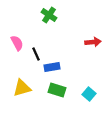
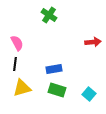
black line: moved 21 px left, 10 px down; rotated 32 degrees clockwise
blue rectangle: moved 2 px right, 2 px down
